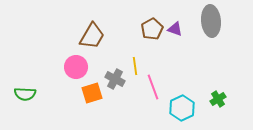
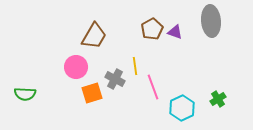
purple triangle: moved 3 px down
brown trapezoid: moved 2 px right
